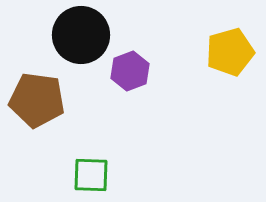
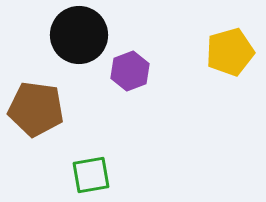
black circle: moved 2 px left
brown pentagon: moved 1 px left, 9 px down
green square: rotated 12 degrees counterclockwise
